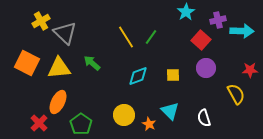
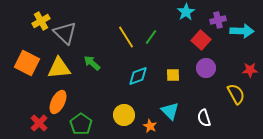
orange star: moved 1 px right, 2 px down
